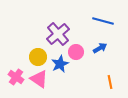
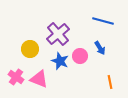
blue arrow: rotated 88 degrees clockwise
pink circle: moved 4 px right, 4 px down
yellow circle: moved 8 px left, 8 px up
blue star: moved 3 px up; rotated 24 degrees counterclockwise
pink triangle: rotated 12 degrees counterclockwise
